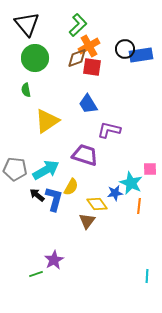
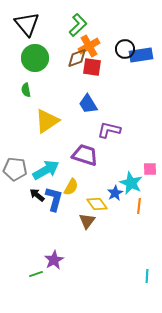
blue star: rotated 21 degrees counterclockwise
